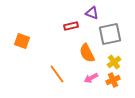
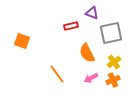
gray square: moved 1 px right, 1 px up
